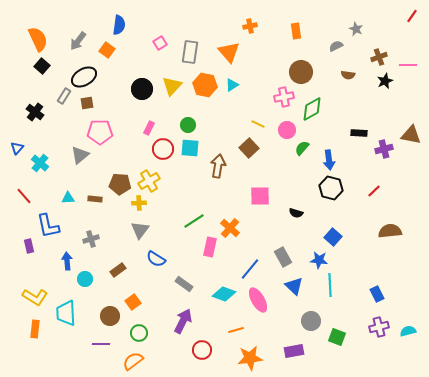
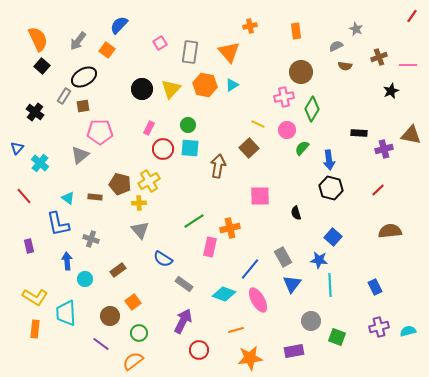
blue semicircle at (119, 25): rotated 144 degrees counterclockwise
brown semicircle at (348, 75): moved 3 px left, 9 px up
black star at (385, 81): moved 6 px right, 10 px down
yellow triangle at (172, 86): moved 1 px left, 3 px down
brown square at (87, 103): moved 4 px left, 3 px down
green diamond at (312, 109): rotated 30 degrees counterclockwise
brown pentagon at (120, 184): rotated 10 degrees clockwise
red line at (374, 191): moved 4 px right, 1 px up
cyan triangle at (68, 198): rotated 40 degrees clockwise
brown rectangle at (95, 199): moved 2 px up
black semicircle at (296, 213): rotated 56 degrees clockwise
blue L-shape at (48, 226): moved 10 px right, 2 px up
orange cross at (230, 228): rotated 36 degrees clockwise
gray triangle at (140, 230): rotated 18 degrees counterclockwise
gray cross at (91, 239): rotated 35 degrees clockwise
blue semicircle at (156, 259): moved 7 px right
blue triangle at (294, 286): moved 2 px left, 2 px up; rotated 24 degrees clockwise
blue rectangle at (377, 294): moved 2 px left, 7 px up
purple line at (101, 344): rotated 36 degrees clockwise
red circle at (202, 350): moved 3 px left
